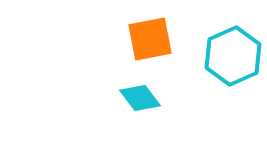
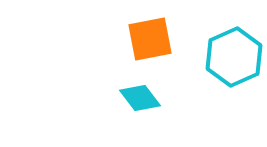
cyan hexagon: moved 1 px right, 1 px down
